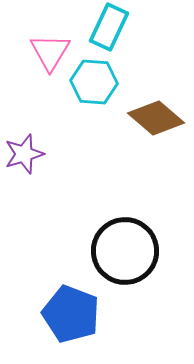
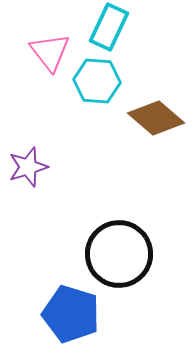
pink triangle: rotated 9 degrees counterclockwise
cyan hexagon: moved 3 px right, 1 px up
purple star: moved 4 px right, 13 px down
black circle: moved 6 px left, 3 px down
blue pentagon: rotated 4 degrees counterclockwise
